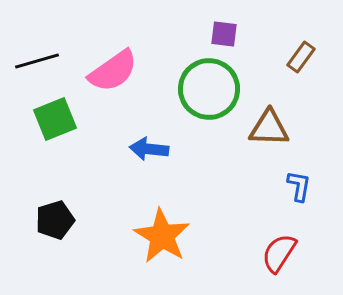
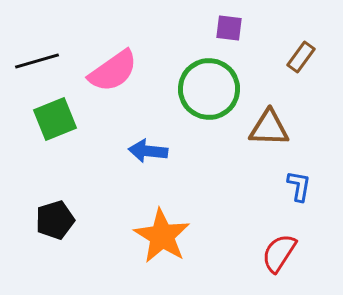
purple square: moved 5 px right, 6 px up
blue arrow: moved 1 px left, 2 px down
